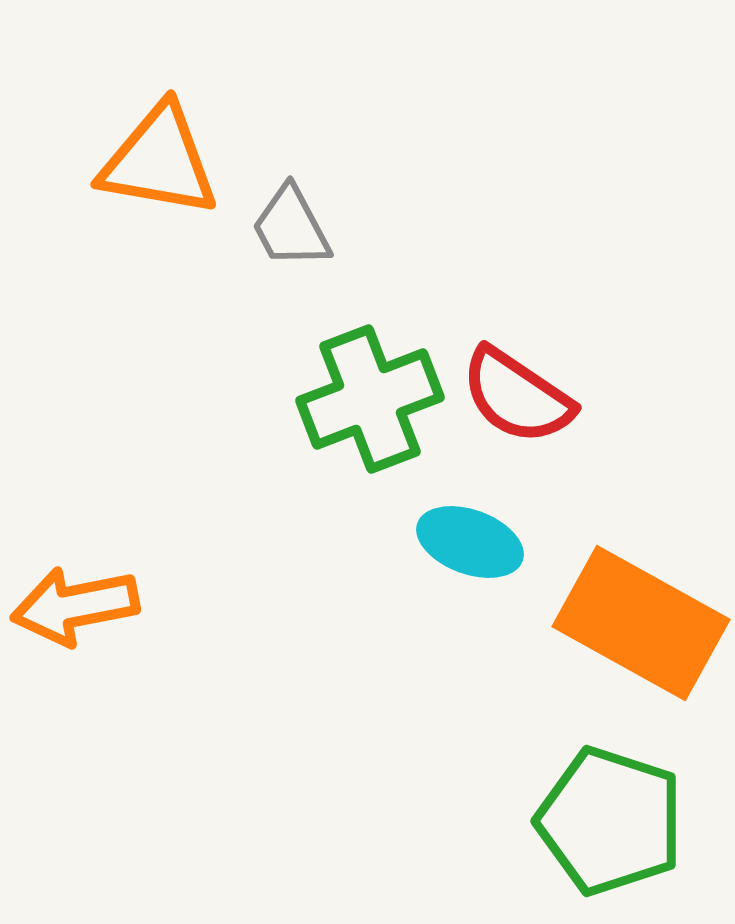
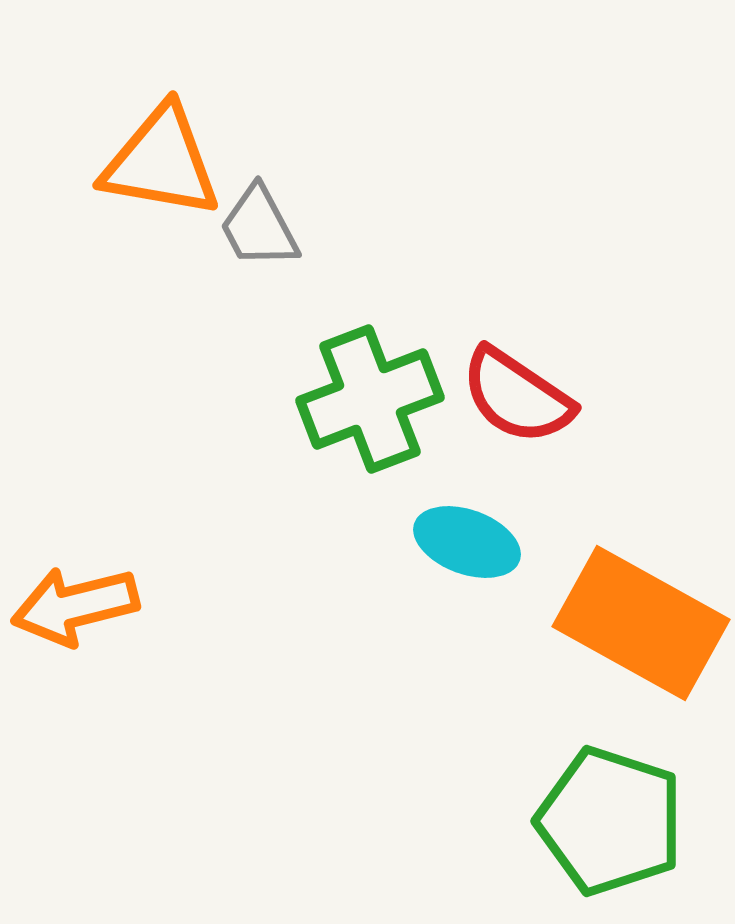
orange triangle: moved 2 px right, 1 px down
gray trapezoid: moved 32 px left
cyan ellipse: moved 3 px left
orange arrow: rotated 3 degrees counterclockwise
